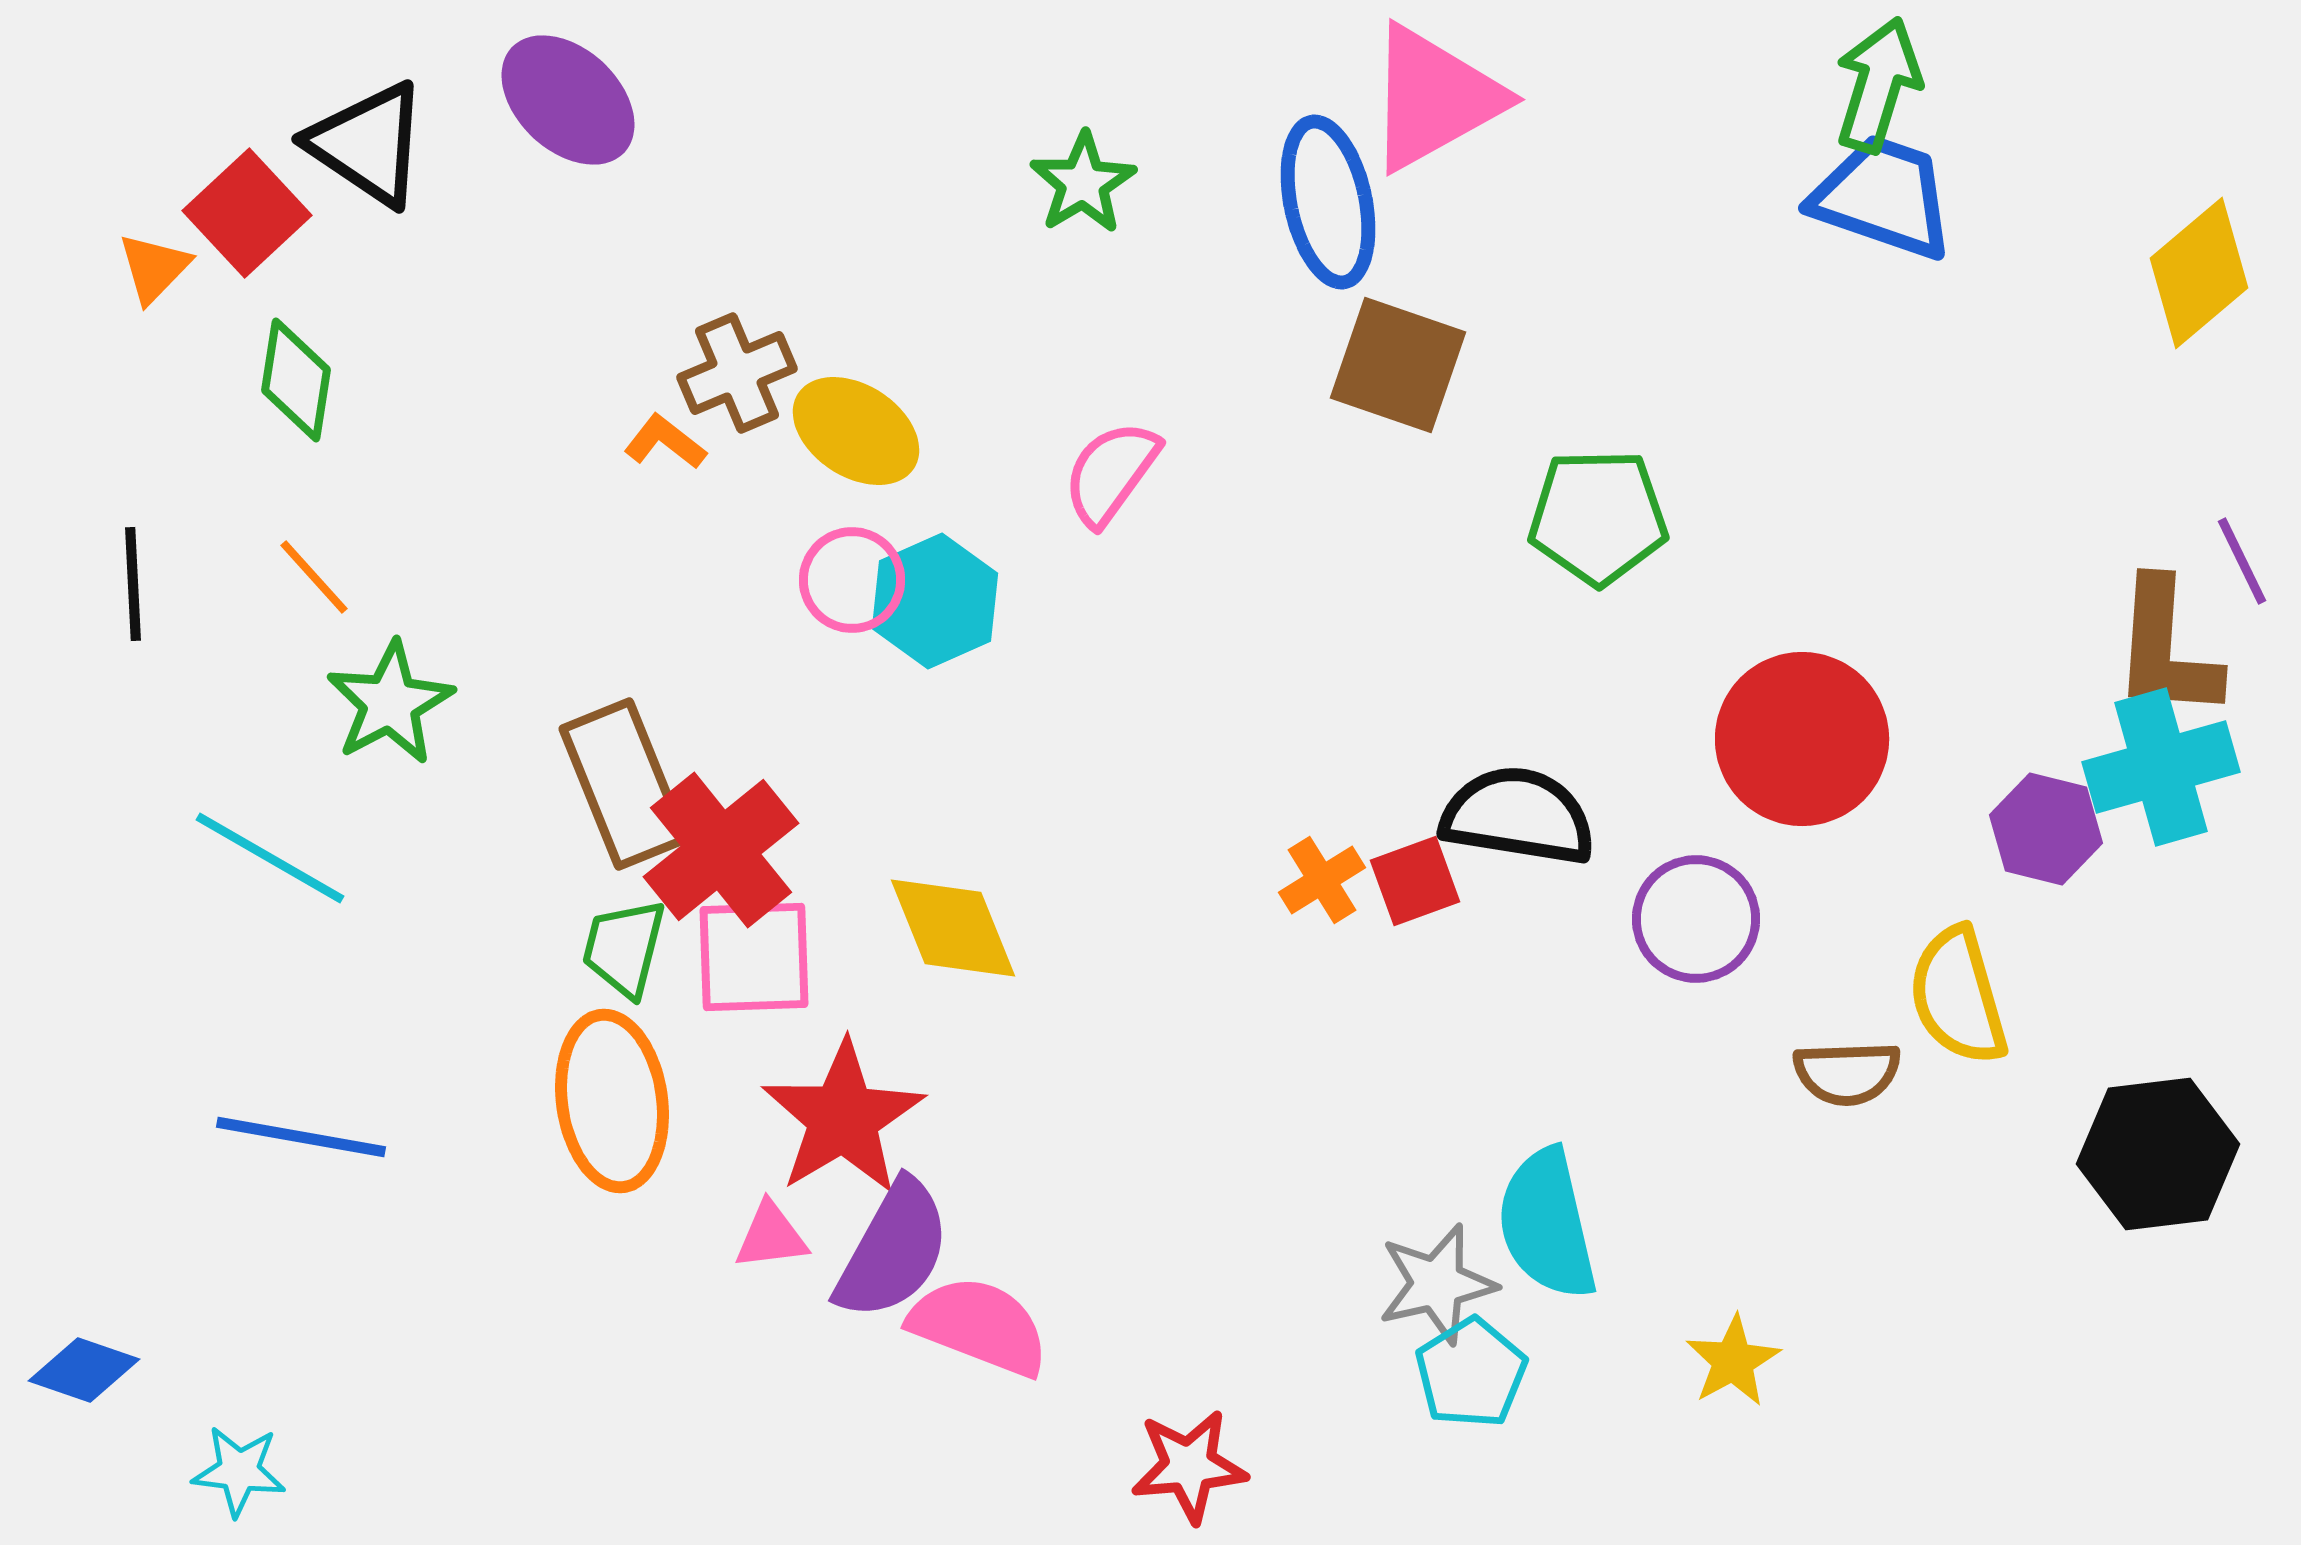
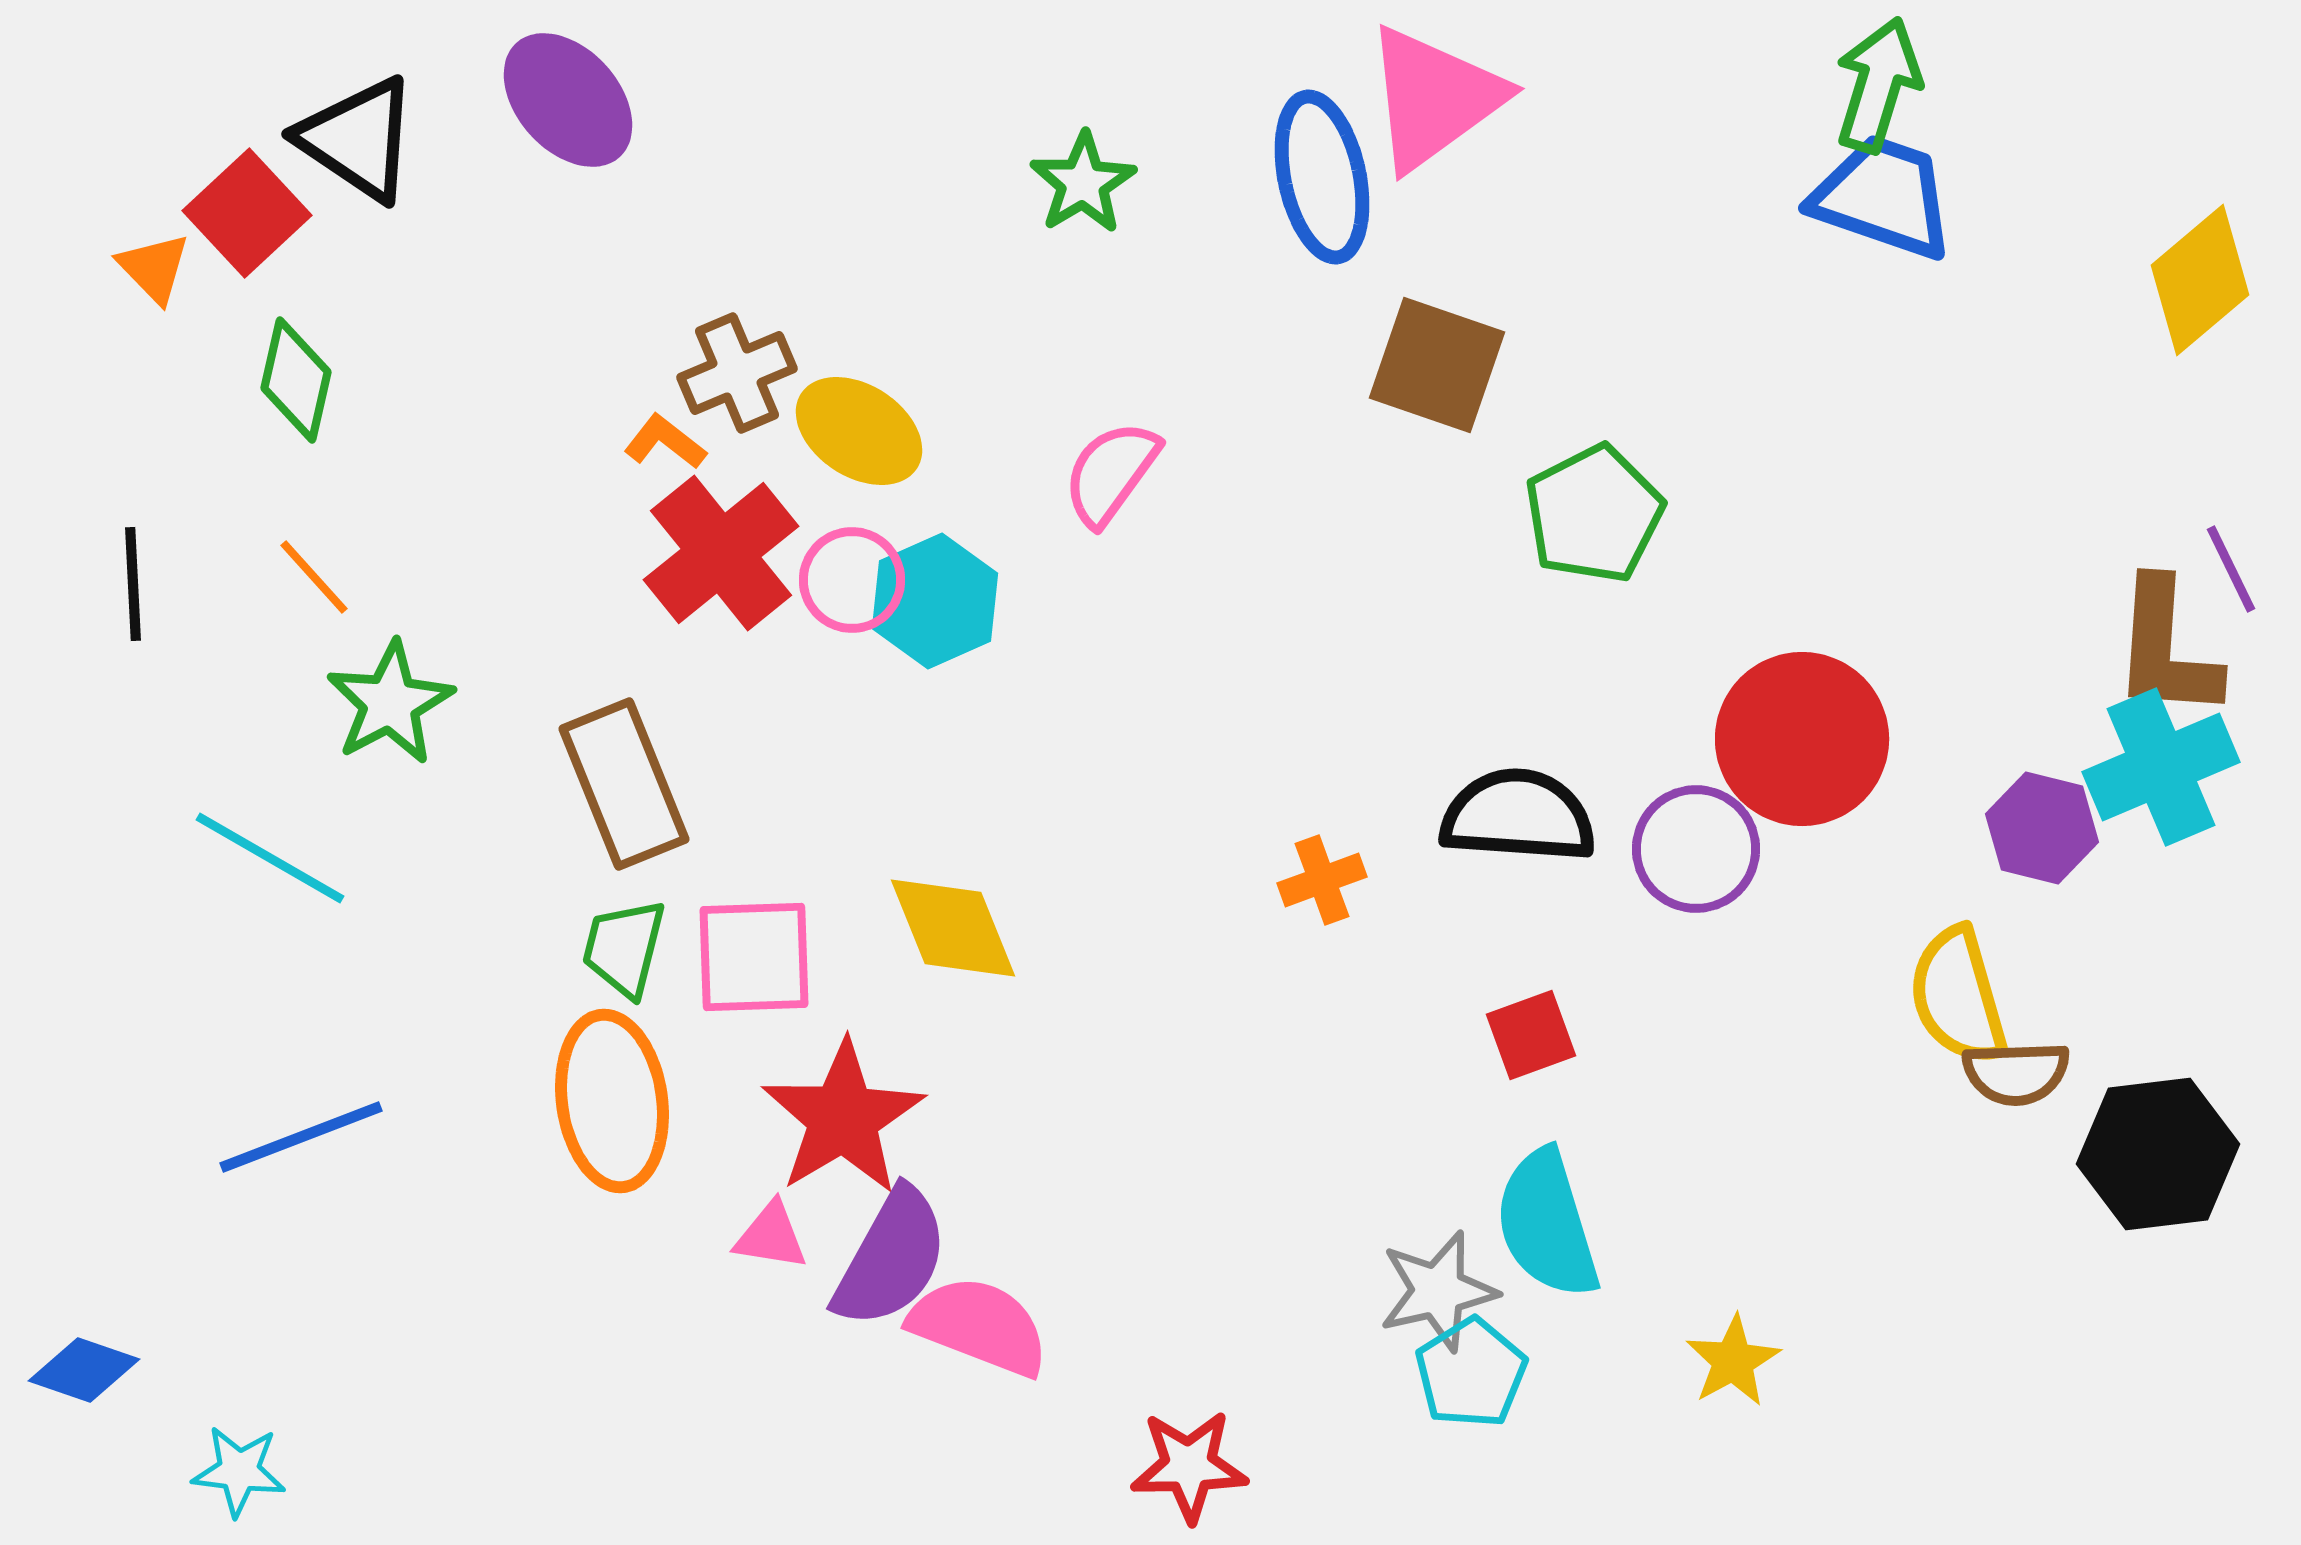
pink triangle at (1434, 98): rotated 7 degrees counterclockwise
purple ellipse at (568, 100): rotated 5 degrees clockwise
black triangle at (368, 144): moved 10 px left, 5 px up
blue ellipse at (1328, 202): moved 6 px left, 25 px up
orange triangle at (154, 268): rotated 28 degrees counterclockwise
yellow diamond at (2199, 273): moved 1 px right, 7 px down
brown square at (1398, 365): moved 39 px right
green diamond at (296, 380): rotated 4 degrees clockwise
yellow ellipse at (856, 431): moved 3 px right
green pentagon at (1598, 517): moved 4 px left, 3 px up; rotated 26 degrees counterclockwise
purple line at (2242, 561): moved 11 px left, 8 px down
cyan cross at (2161, 767): rotated 7 degrees counterclockwise
black semicircle at (1518, 816): rotated 5 degrees counterclockwise
purple hexagon at (2046, 829): moved 4 px left, 1 px up
red cross at (721, 850): moved 297 px up
orange cross at (1322, 880): rotated 12 degrees clockwise
red square at (1415, 881): moved 116 px right, 154 px down
purple circle at (1696, 919): moved 70 px up
brown semicircle at (1847, 1073): moved 169 px right
blue line at (301, 1137): rotated 31 degrees counterclockwise
cyan semicircle at (1547, 1224): rotated 4 degrees counterclockwise
pink triangle at (771, 1236): rotated 16 degrees clockwise
purple semicircle at (893, 1250): moved 2 px left, 8 px down
gray star at (1437, 1284): moved 1 px right, 7 px down
red star at (1189, 1466): rotated 4 degrees clockwise
